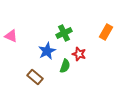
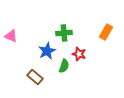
green cross: rotated 21 degrees clockwise
green semicircle: moved 1 px left
